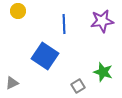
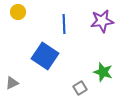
yellow circle: moved 1 px down
gray square: moved 2 px right, 2 px down
